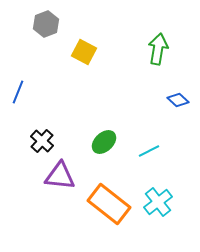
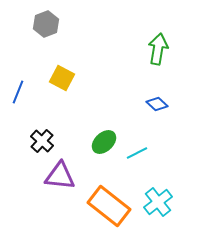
yellow square: moved 22 px left, 26 px down
blue diamond: moved 21 px left, 4 px down
cyan line: moved 12 px left, 2 px down
orange rectangle: moved 2 px down
